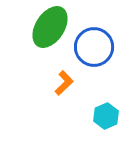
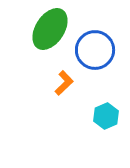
green ellipse: moved 2 px down
blue circle: moved 1 px right, 3 px down
